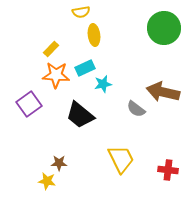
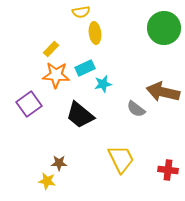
yellow ellipse: moved 1 px right, 2 px up
